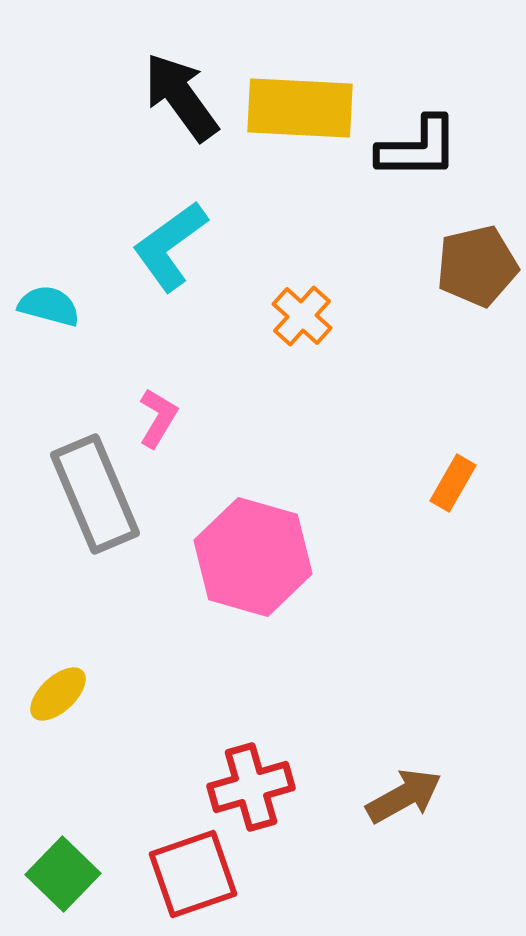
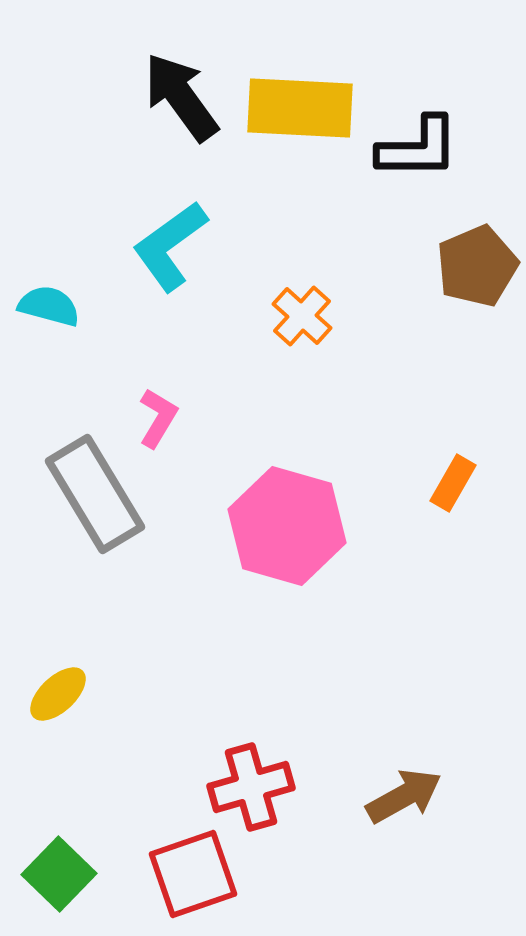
brown pentagon: rotated 10 degrees counterclockwise
gray rectangle: rotated 8 degrees counterclockwise
pink hexagon: moved 34 px right, 31 px up
green square: moved 4 px left
